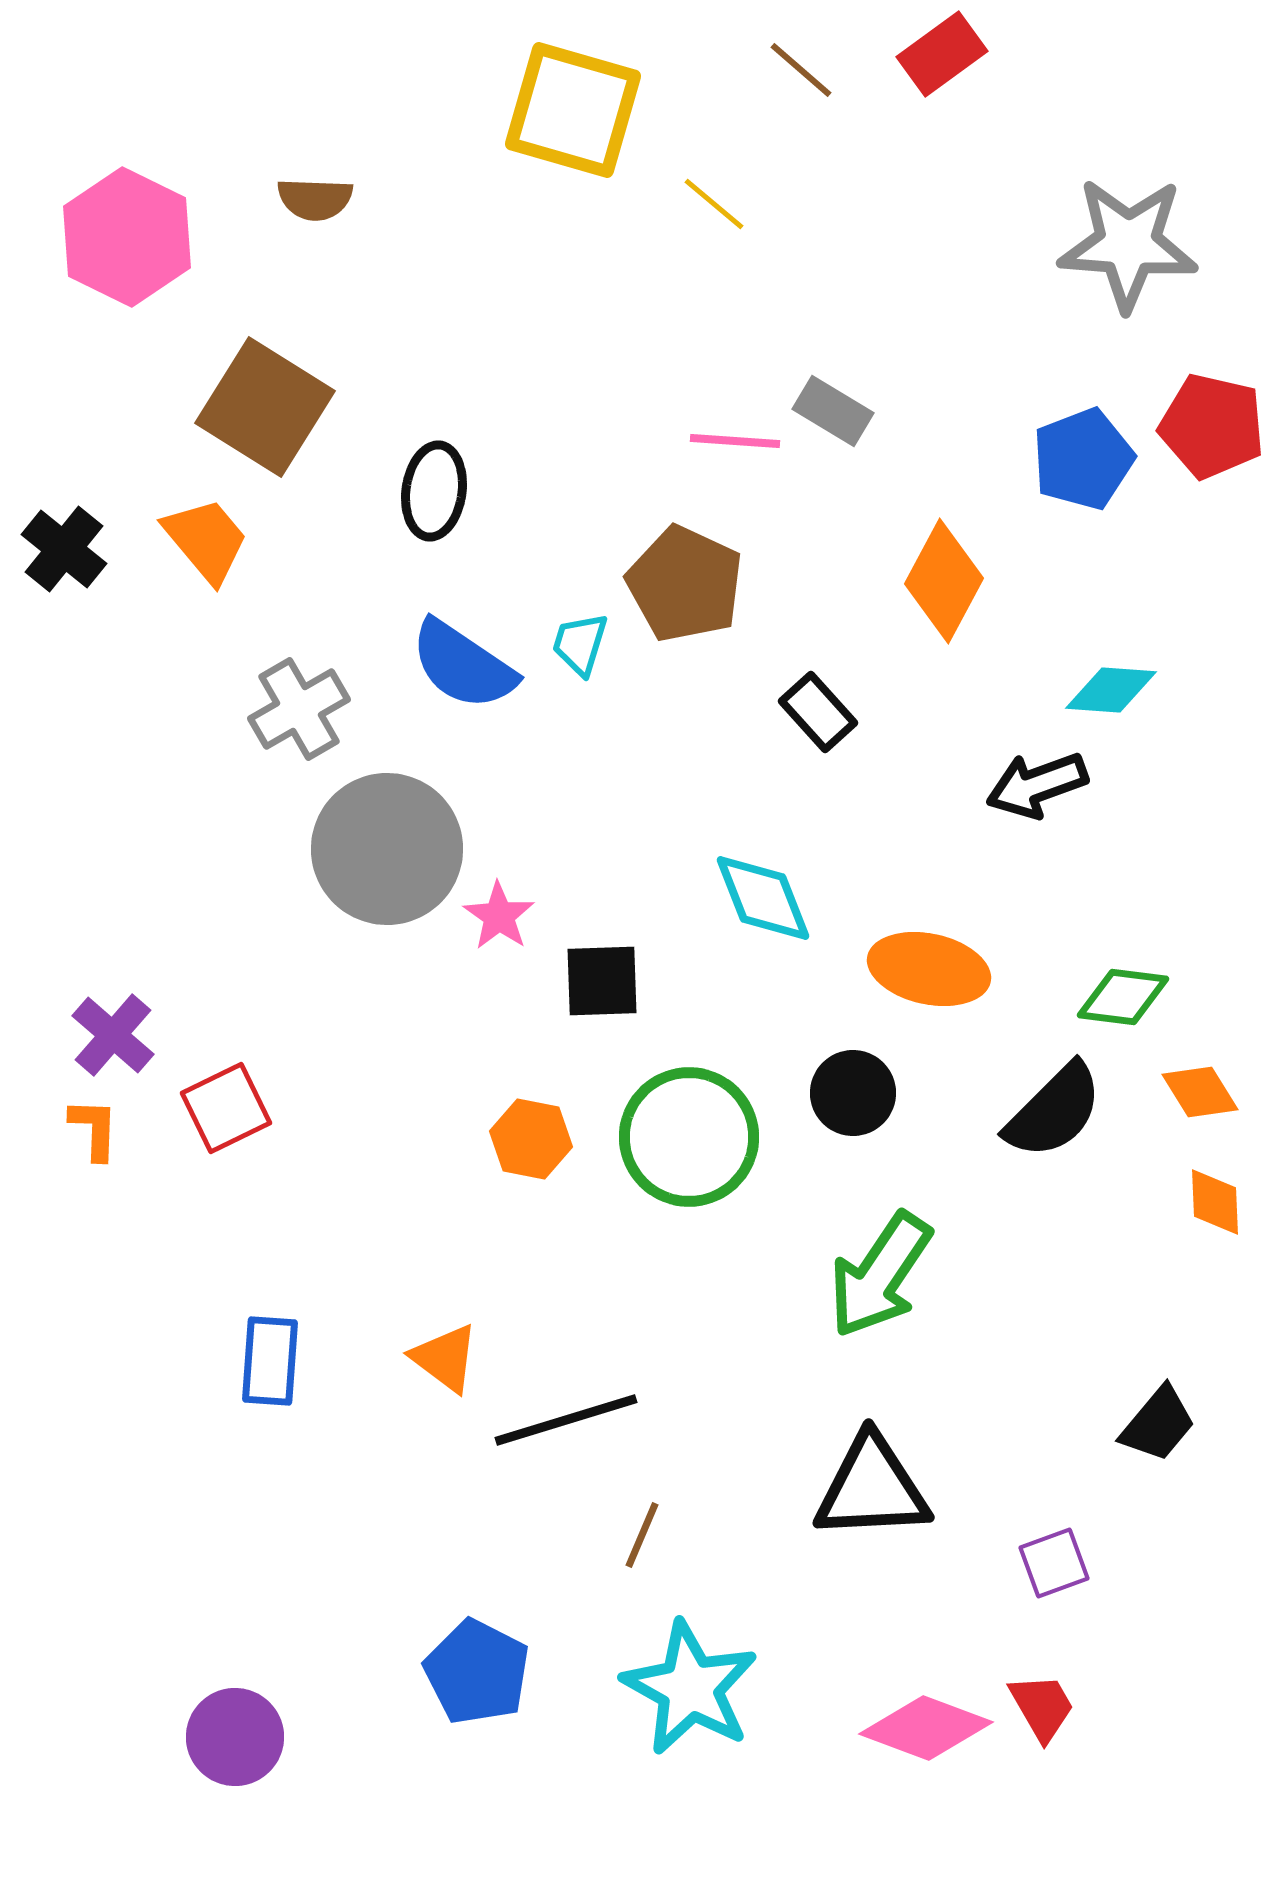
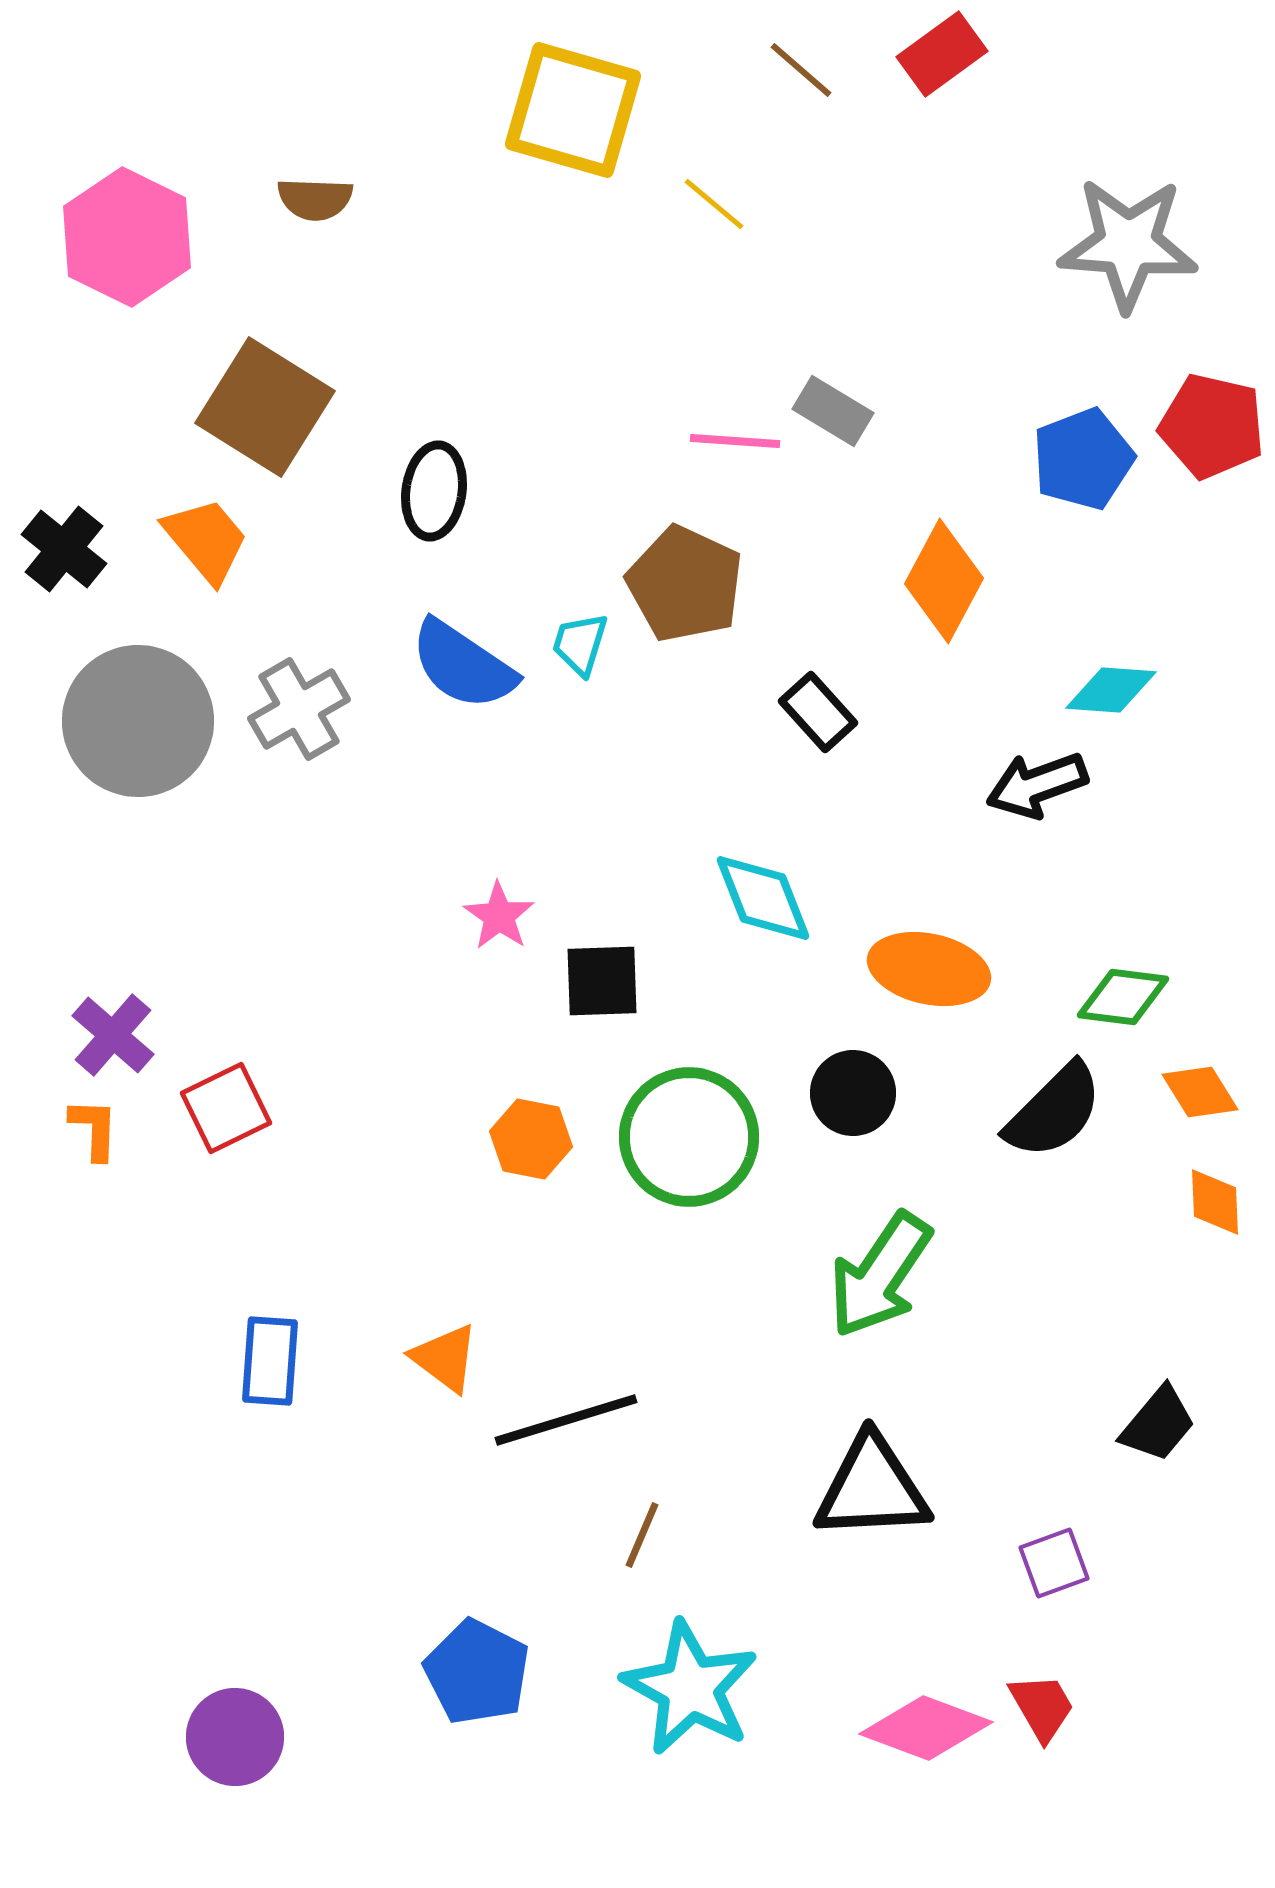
gray circle at (387, 849): moved 249 px left, 128 px up
